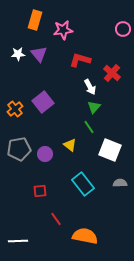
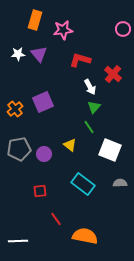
red cross: moved 1 px right, 1 px down
purple square: rotated 15 degrees clockwise
purple circle: moved 1 px left
cyan rectangle: rotated 15 degrees counterclockwise
